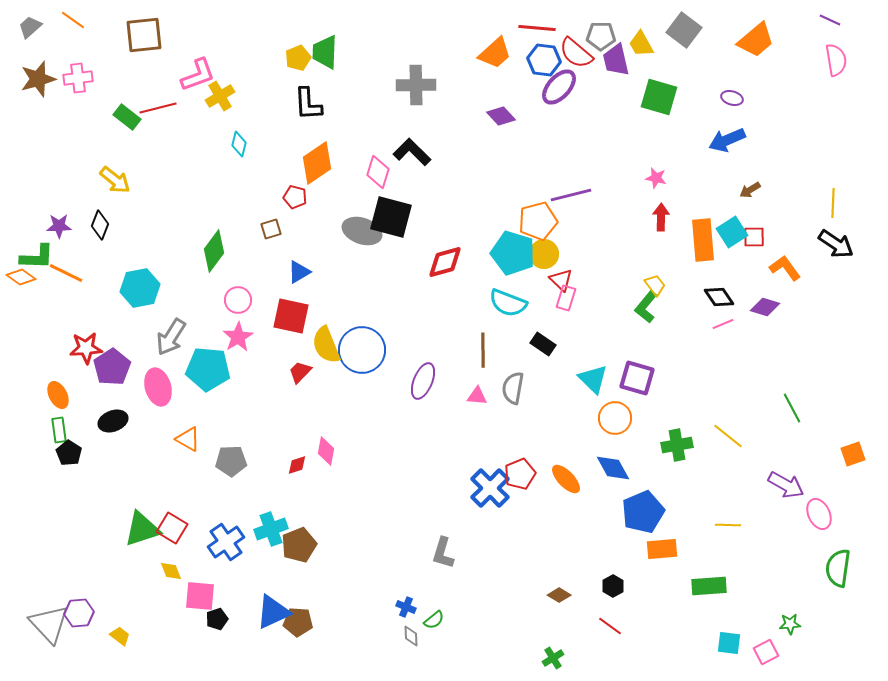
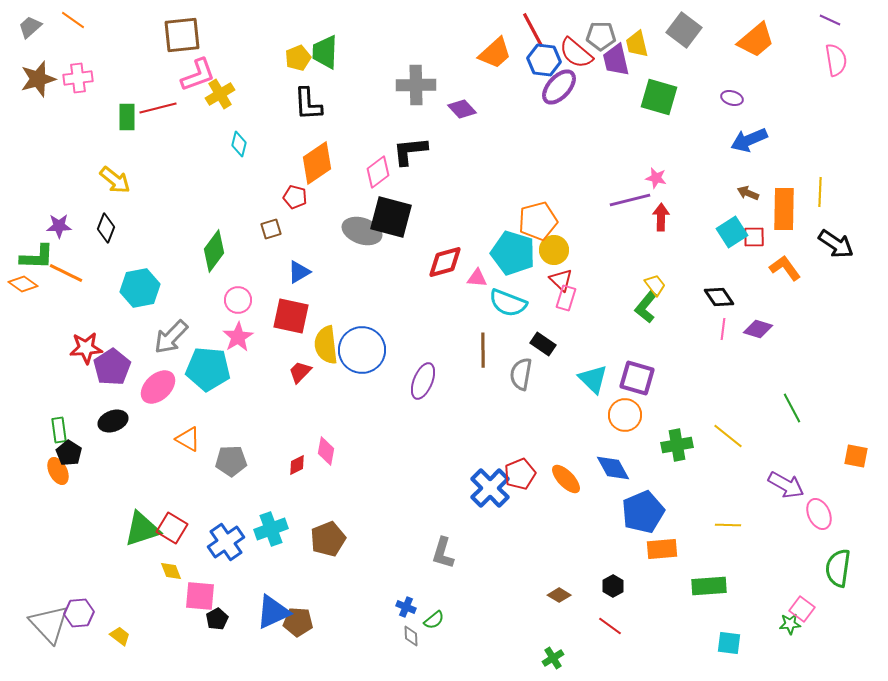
red line at (537, 28): moved 4 px left, 2 px down; rotated 57 degrees clockwise
brown square at (144, 35): moved 38 px right
yellow trapezoid at (641, 44): moved 4 px left; rotated 16 degrees clockwise
yellow cross at (220, 96): moved 2 px up
purple diamond at (501, 116): moved 39 px left, 7 px up
green rectangle at (127, 117): rotated 52 degrees clockwise
blue arrow at (727, 140): moved 22 px right
black L-shape at (412, 152): moved 2 px left, 1 px up; rotated 51 degrees counterclockwise
pink diamond at (378, 172): rotated 36 degrees clockwise
brown arrow at (750, 190): moved 2 px left, 3 px down; rotated 55 degrees clockwise
purple line at (571, 195): moved 59 px right, 5 px down
yellow line at (833, 203): moved 13 px left, 11 px up
black diamond at (100, 225): moved 6 px right, 3 px down
orange rectangle at (703, 240): moved 81 px right, 31 px up; rotated 6 degrees clockwise
yellow circle at (544, 254): moved 10 px right, 4 px up
orange diamond at (21, 277): moved 2 px right, 7 px down
purple diamond at (765, 307): moved 7 px left, 22 px down
pink line at (723, 324): moved 5 px down; rotated 60 degrees counterclockwise
gray arrow at (171, 337): rotated 12 degrees clockwise
yellow semicircle at (326, 345): rotated 15 degrees clockwise
pink ellipse at (158, 387): rotated 63 degrees clockwise
gray semicircle at (513, 388): moved 8 px right, 14 px up
orange ellipse at (58, 395): moved 76 px down
pink triangle at (477, 396): moved 118 px up
orange circle at (615, 418): moved 10 px right, 3 px up
orange square at (853, 454): moved 3 px right, 2 px down; rotated 30 degrees clockwise
red diamond at (297, 465): rotated 10 degrees counterclockwise
brown pentagon at (299, 545): moved 29 px right, 6 px up
black pentagon at (217, 619): rotated 10 degrees counterclockwise
pink square at (766, 652): moved 36 px right, 43 px up; rotated 25 degrees counterclockwise
